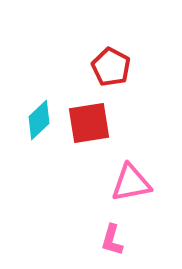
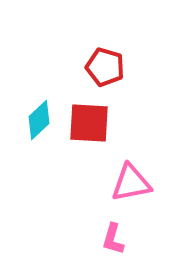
red pentagon: moved 6 px left; rotated 12 degrees counterclockwise
red square: rotated 12 degrees clockwise
pink L-shape: moved 1 px right, 1 px up
